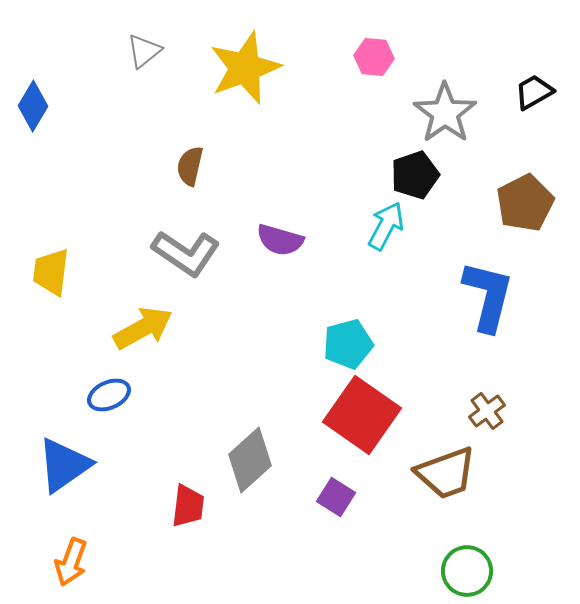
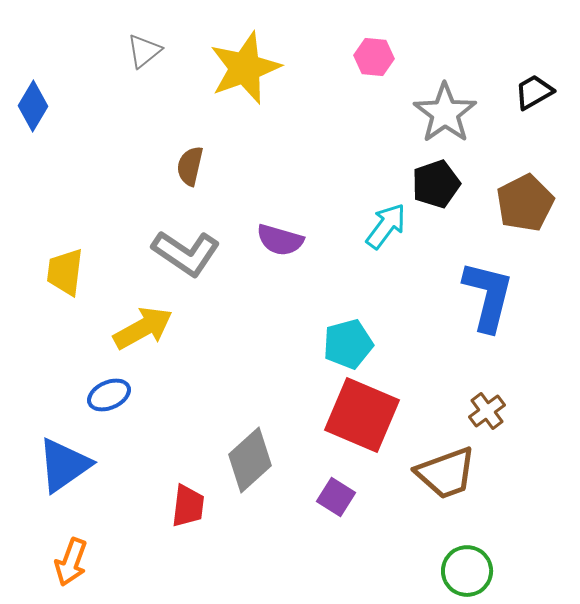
black pentagon: moved 21 px right, 9 px down
cyan arrow: rotated 9 degrees clockwise
yellow trapezoid: moved 14 px right
red square: rotated 12 degrees counterclockwise
